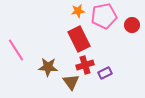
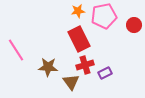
red circle: moved 2 px right
